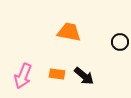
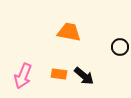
black circle: moved 5 px down
orange rectangle: moved 2 px right
